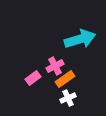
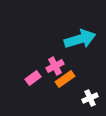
white cross: moved 22 px right
